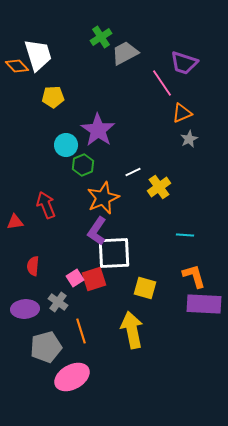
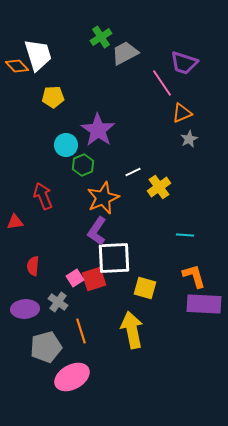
red arrow: moved 3 px left, 9 px up
white square: moved 5 px down
